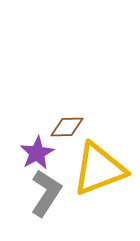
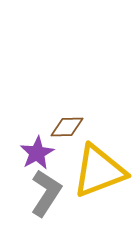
yellow triangle: moved 2 px down
